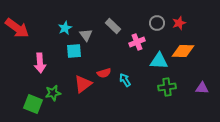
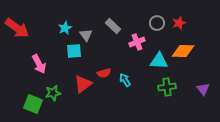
pink arrow: moved 1 px left, 1 px down; rotated 24 degrees counterclockwise
purple triangle: moved 1 px right, 1 px down; rotated 48 degrees clockwise
